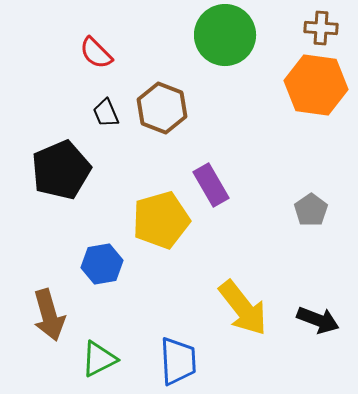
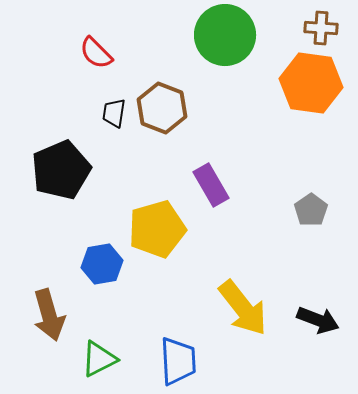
orange hexagon: moved 5 px left, 2 px up
black trapezoid: moved 8 px right; rotated 32 degrees clockwise
yellow pentagon: moved 4 px left, 9 px down
